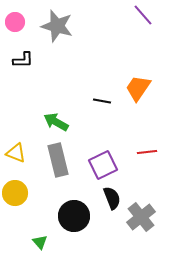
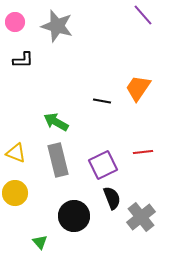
red line: moved 4 px left
